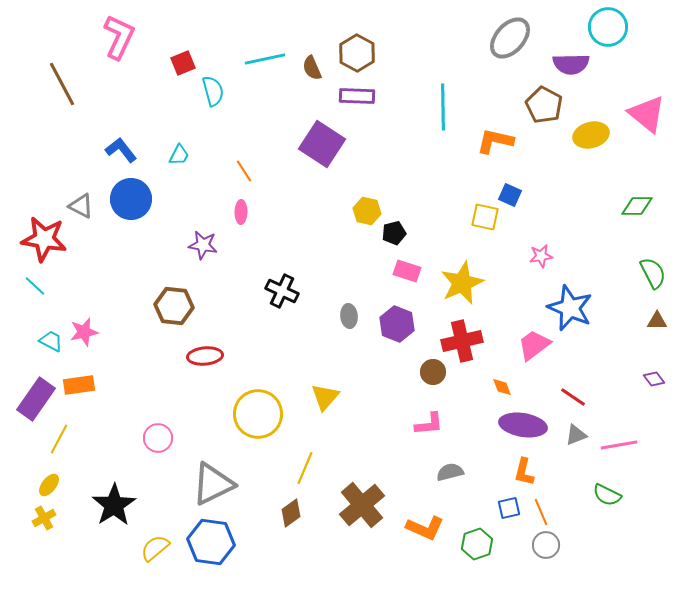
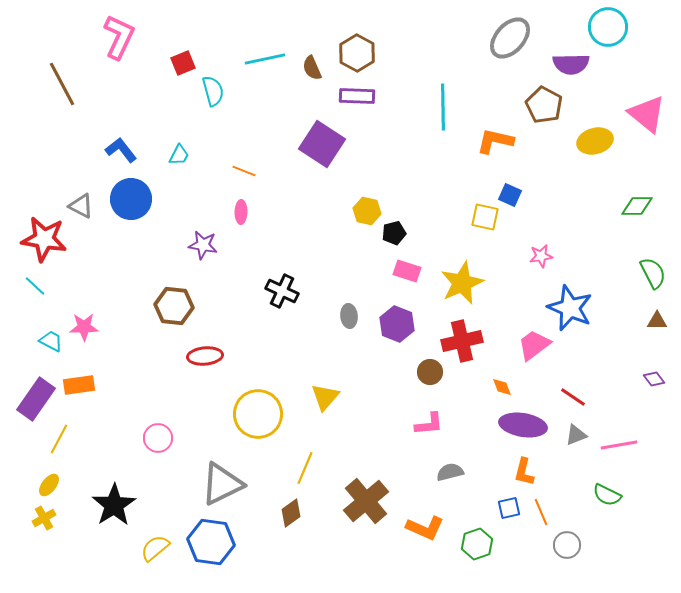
yellow ellipse at (591, 135): moved 4 px right, 6 px down
orange line at (244, 171): rotated 35 degrees counterclockwise
pink star at (84, 332): moved 5 px up; rotated 12 degrees clockwise
brown circle at (433, 372): moved 3 px left
gray triangle at (213, 484): moved 9 px right
brown cross at (362, 505): moved 4 px right, 4 px up
gray circle at (546, 545): moved 21 px right
